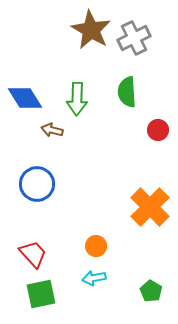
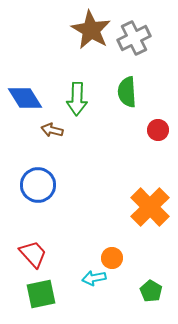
blue circle: moved 1 px right, 1 px down
orange circle: moved 16 px right, 12 px down
